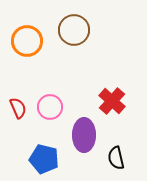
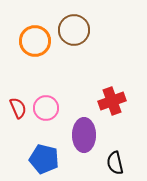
orange circle: moved 8 px right
red cross: rotated 28 degrees clockwise
pink circle: moved 4 px left, 1 px down
black semicircle: moved 1 px left, 5 px down
